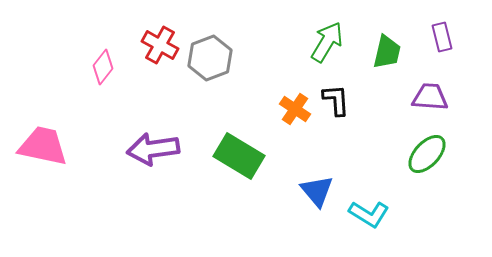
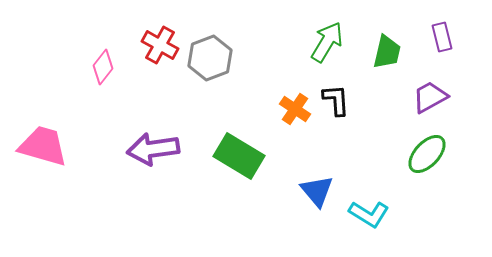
purple trapezoid: rotated 33 degrees counterclockwise
pink trapezoid: rotated 4 degrees clockwise
